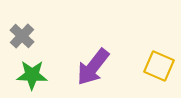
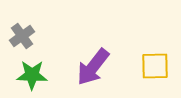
gray cross: rotated 10 degrees clockwise
yellow square: moved 4 px left; rotated 24 degrees counterclockwise
